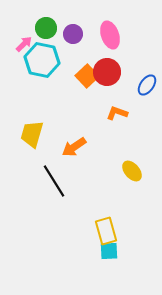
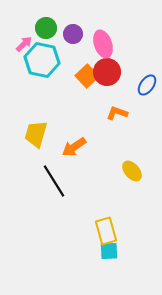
pink ellipse: moved 7 px left, 9 px down
yellow trapezoid: moved 4 px right
